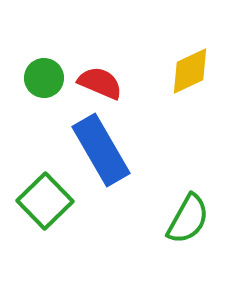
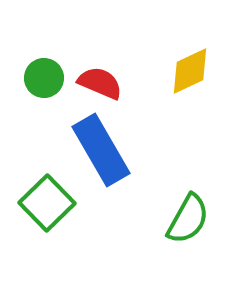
green square: moved 2 px right, 2 px down
